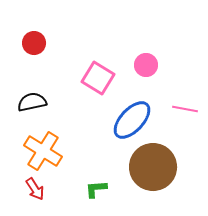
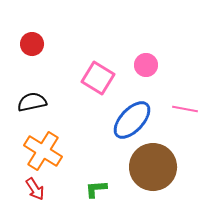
red circle: moved 2 px left, 1 px down
